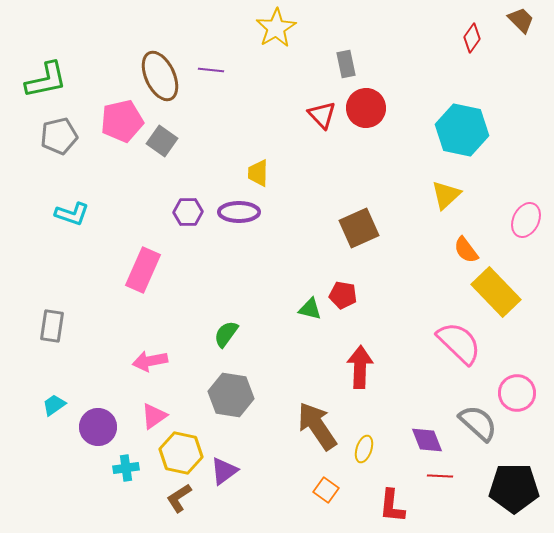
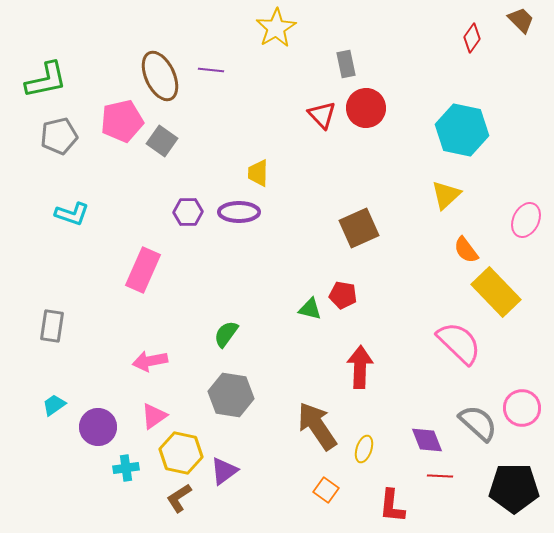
pink circle at (517, 393): moved 5 px right, 15 px down
